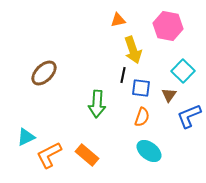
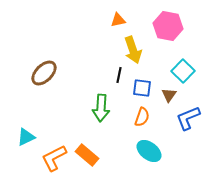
black line: moved 4 px left
blue square: moved 1 px right
green arrow: moved 4 px right, 4 px down
blue L-shape: moved 1 px left, 2 px down
orange L-shape: moved 5 px right, 3 px down
